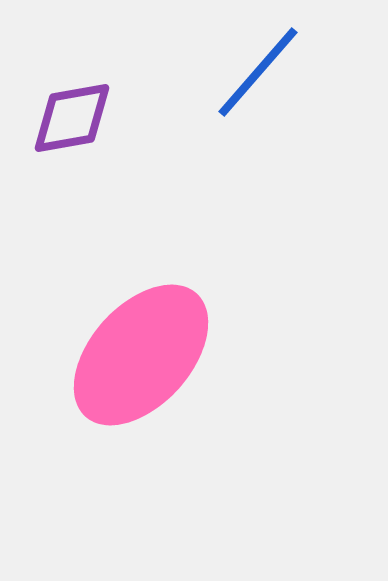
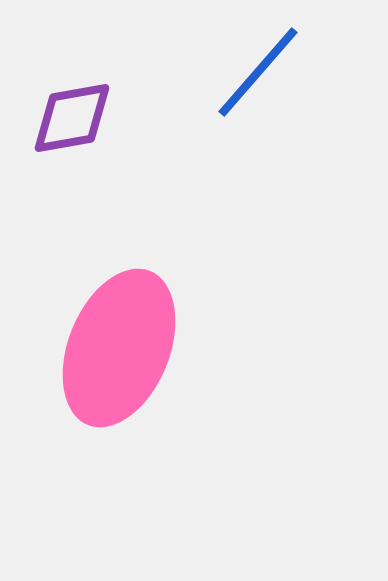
pink ellipse: moved 22 px left, 7 px up; rotated 20 degrees counterclockwise
